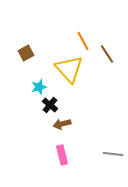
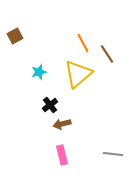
orange line: moved 2 px down
brown square: moved 11 px left, 17 px up
yellow triangle: moved 9 px right, 5 px down; rotated 32 degrees clockwise
cyan star: moved 15 px up
black cross: rotated 14 degrees clockwise
